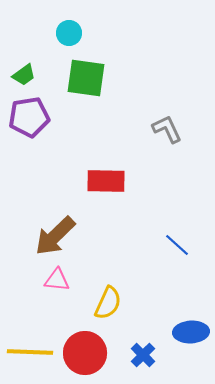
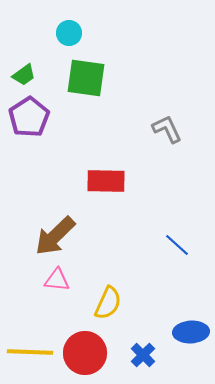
purple pentagon: rotated 24 degrees counterclockwise
